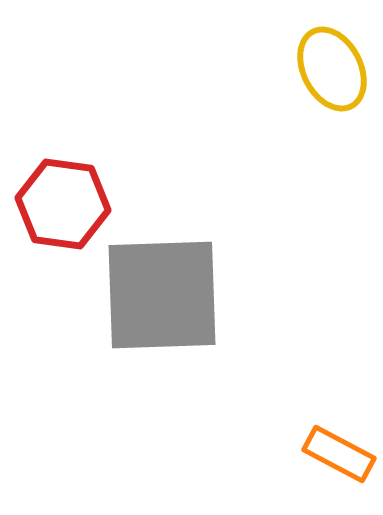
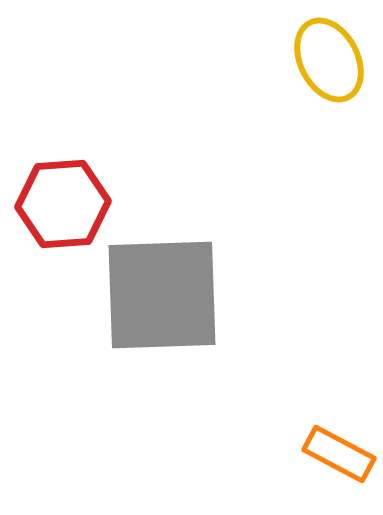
yellow ellipse: moved 3 px left, 9 px up
red hexagon: rotated 12 degrees counterclockwise
